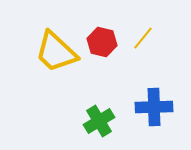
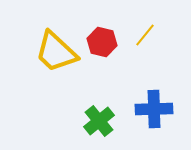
yellow line: moved 2 px right, 3 px up
blue cross: moved 2 px down
green cross: rotated 8 degrees counterclockwise
